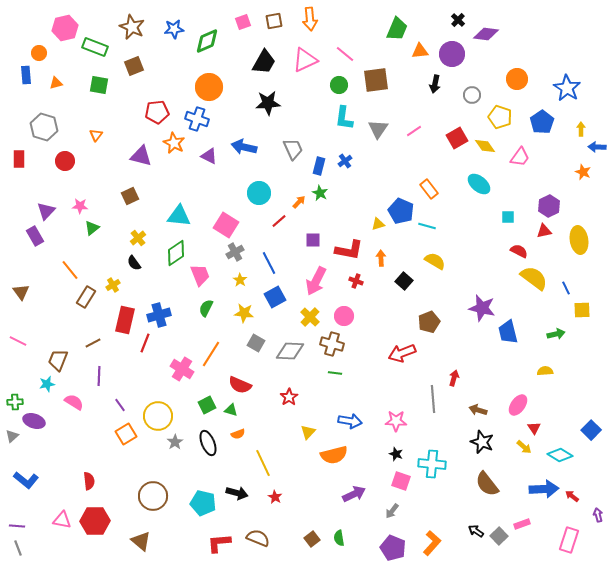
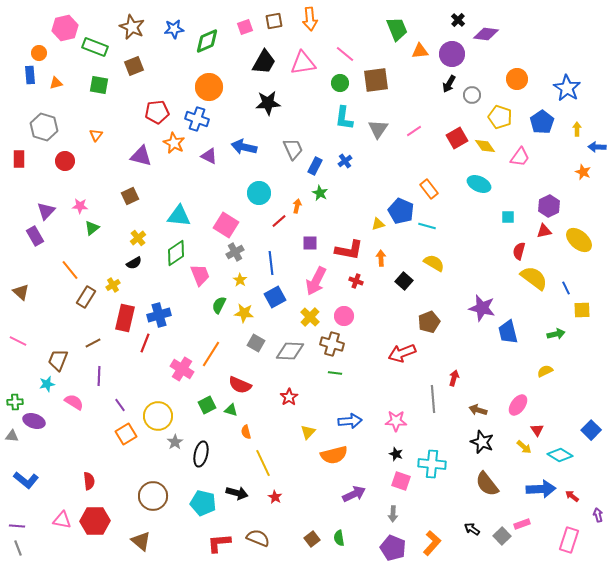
pink square at (243, 22): moved 2 px right, 5 px down
green trapezoid at (397, 29): rotated 45 degrees counterclockwise
pink triangle at (305, 60): moved 2 px left, 3 px down; rotated 16 degrees clockwise
blue rectangle at (26, 75): moved 4 px right
black arrow at (435, 84): moved 14 px right; rotated 18 degrees clockwise
green circle at (339, 85): moved 1 px right, 2 px up
yellow arrow at (581, 129): moved 4 px left
blue rectangle at (319, 166): moved 4 px left; rotated 12 degrees clockwise
cyan ellipse at (479, 184): rotated 15 degrees counterclockwise
orange arrow at (299, 202): moved 2 px left, 4 px down; rotated 32 degrees counterclockwise
purple square at (313, 240): moved 3 px left, 3 px down
yellow ellipse at (579, 240): rotated 40 degrees counterclockwise
red semicircle at (519, 251): rotated 102 degrees counterclockwise
yellow semicircle at (435, 261): moved 1 px left, 2 px down
black semicircle at (134, 263): rotated 84 degrees counterclockwise
blue line at (269, 263): moved 2 px right; rotated 20 degrees clockwise
brown triangle at (21, 292): rotated 12 degrees counterclockwise
green semicircle at (206, 308): moved 13 px right, 3 px up
red rectangle at (125, 320): moved 2 px up
yellow semicircle at (545, 371): rotated 21 degrees counterclockwise
blue arrow at (350, 421): rotated 15 degrees counterclockwise
red triangle at (534, 428): moved 3 px right, 2 px down
orange semicircle at (238, 434): moved 8 px right, 2 px up; rotated 96 degrees clockwise
gray triangle at (12, 436): rotated 48 degrees clockwise
black ellipse at (208, 443): moved 7 px left, 11 px down; rotated 35 degrees clockwise
blue arrow at (544, 489): moved 3 px left
gray arrow at (392, 511): moved 1 px right, 3 px down; rotated 35 degrees counterclockwise
black arrow at (476, 531): moved 4 px left, 2 px up
gray square at (499, 536): moved 3 px right
